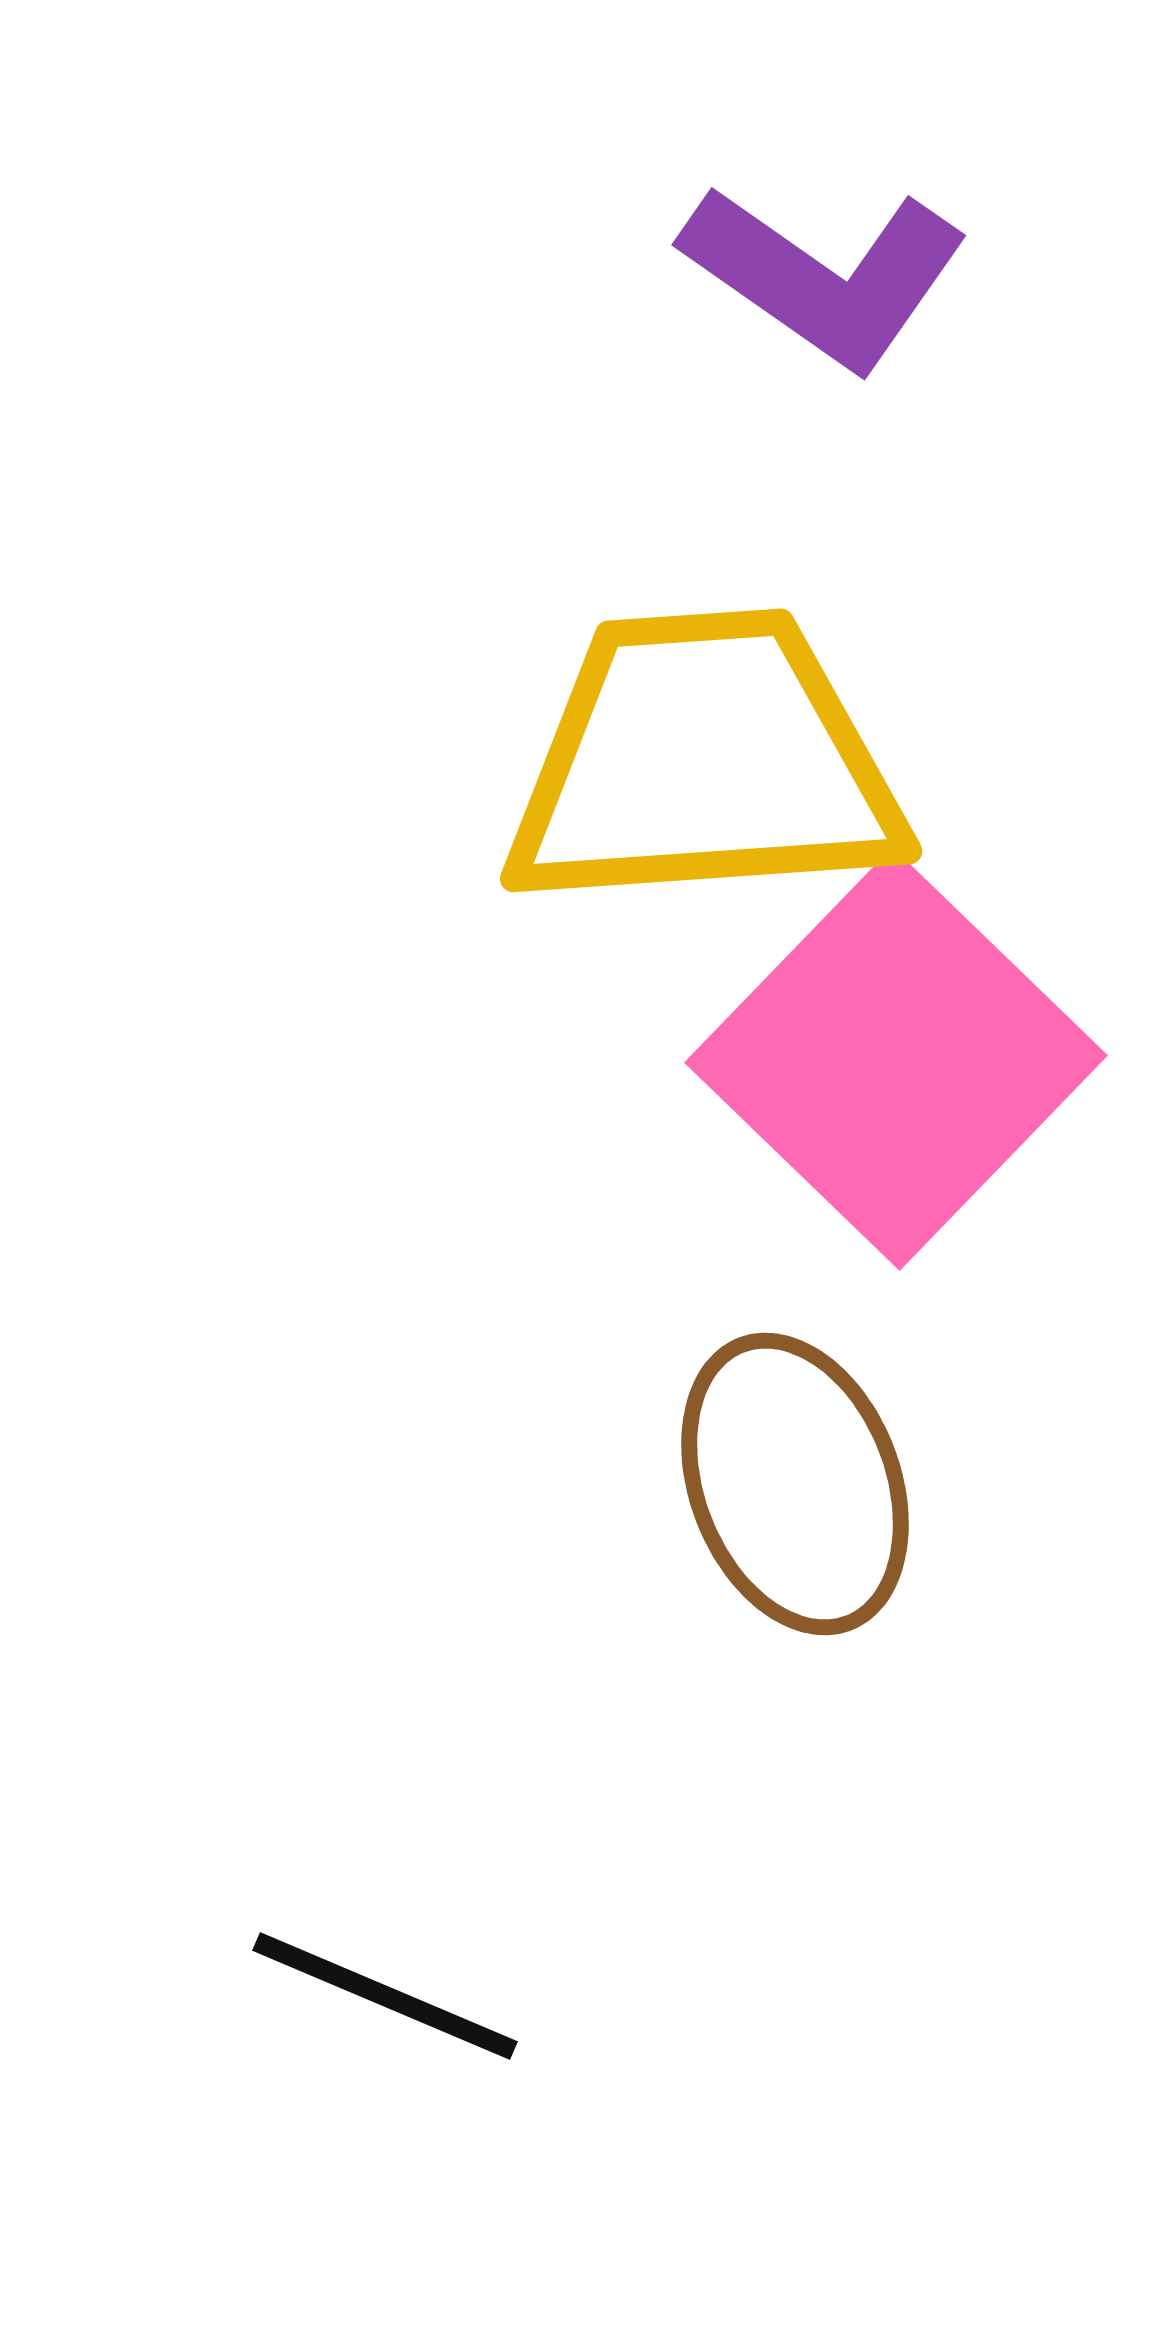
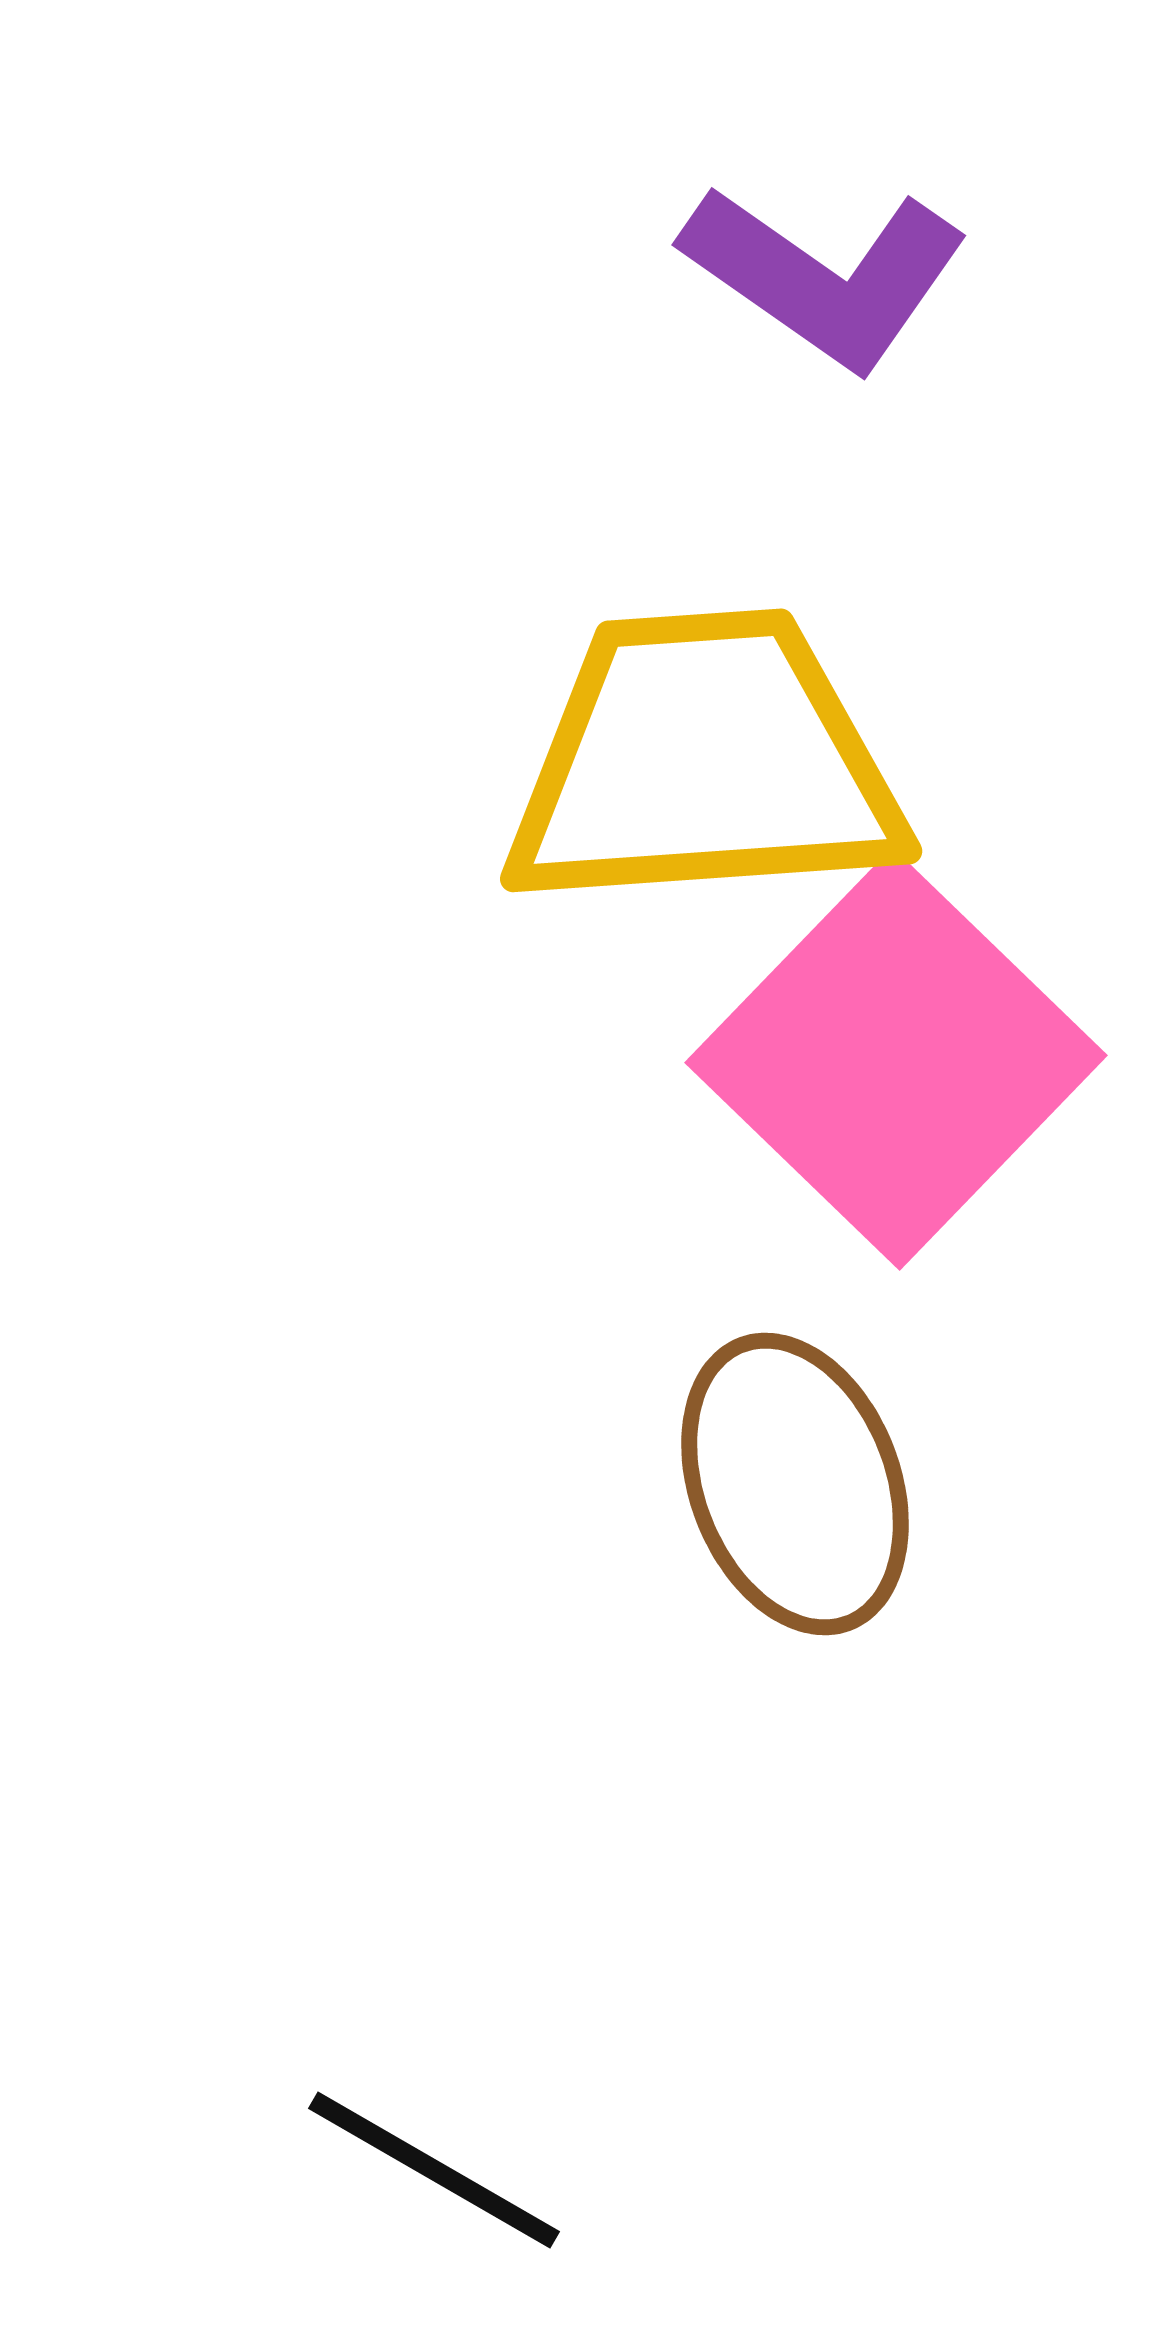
black line: moved 49 px right, 174 px down; rotated 7 degrees clockwise
